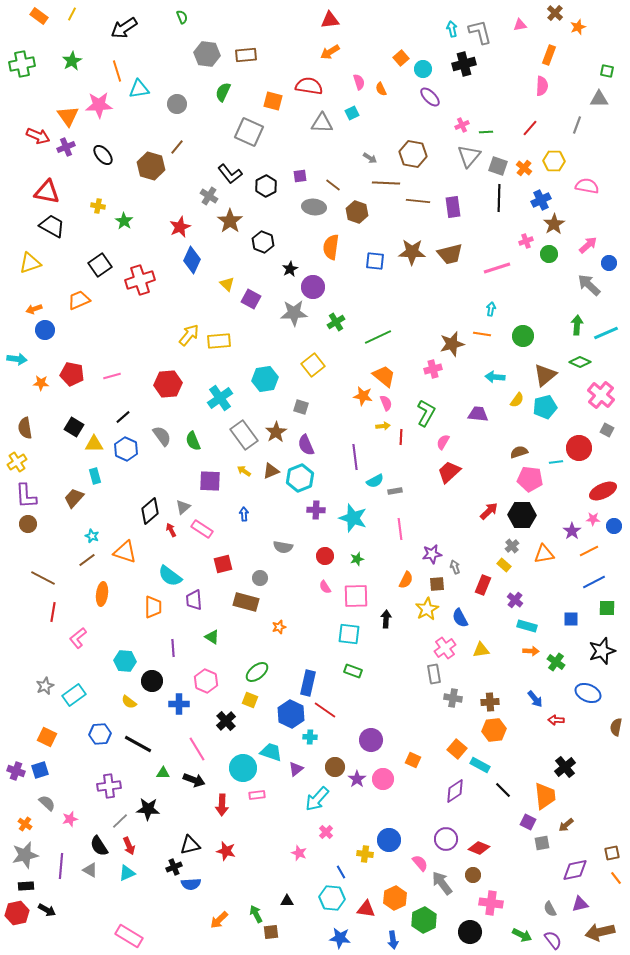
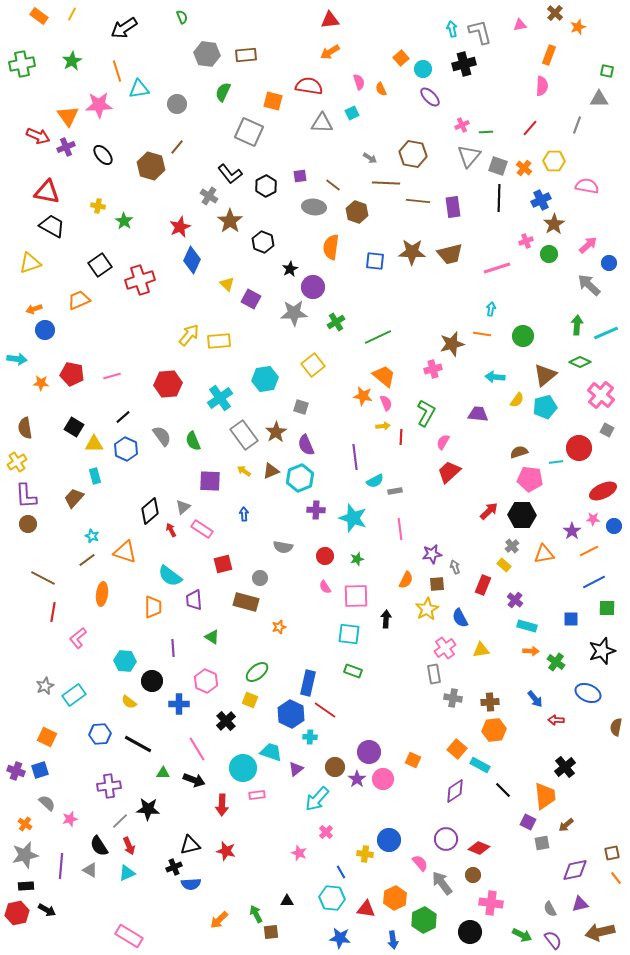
purple circle at (371, 740): moved 2 px left, 12 px down
